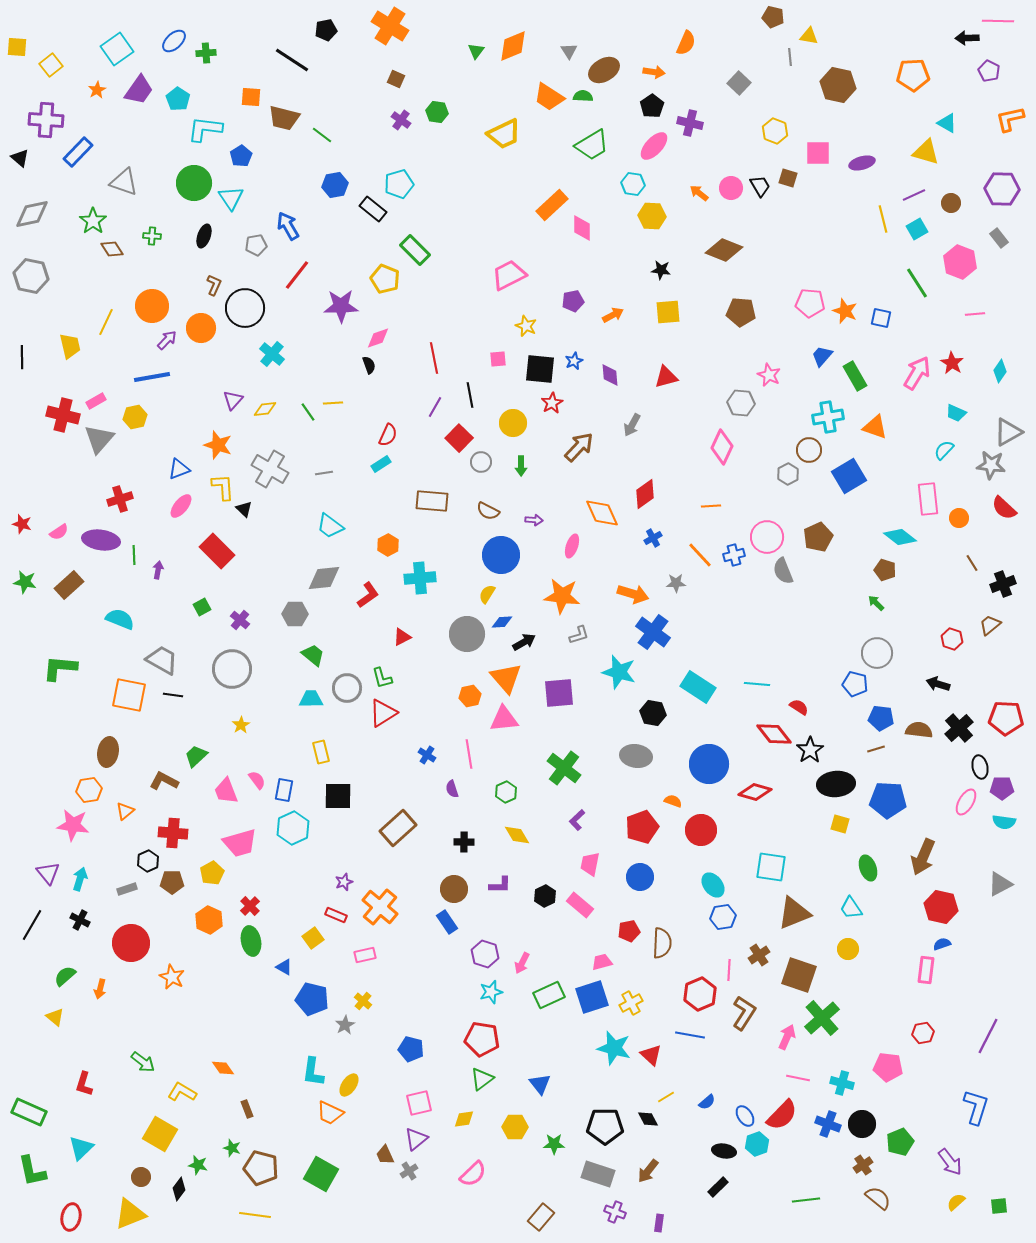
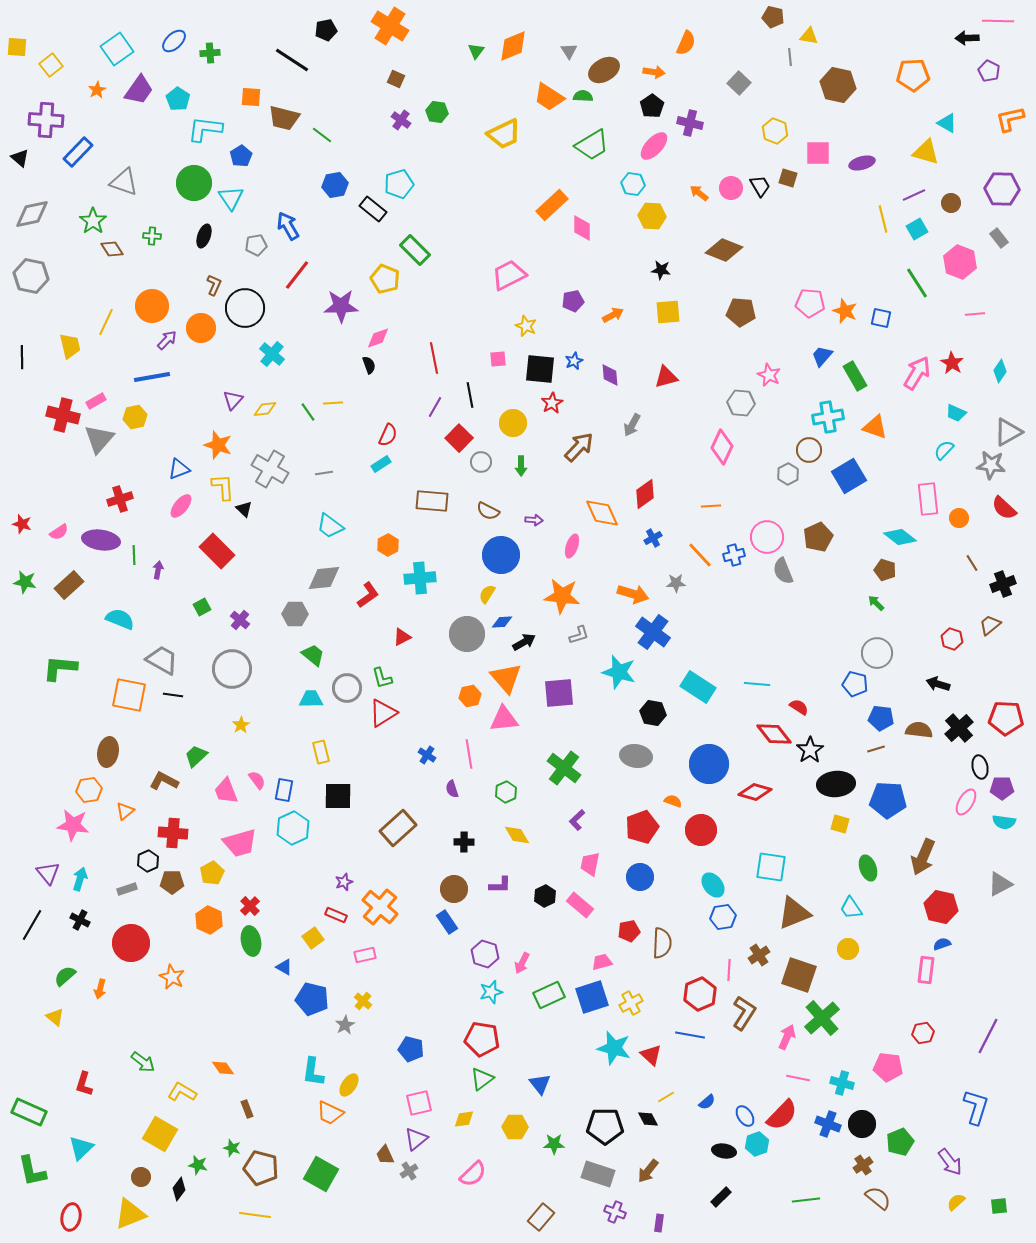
green cross at (206, 53): moved 4 px right
black rectangle at (718, 1187): moved 3 px right, 10 px down
